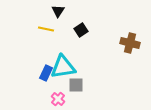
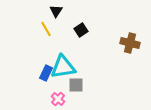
black triangle: moved 2 px left
yellow line: rotated 49 degrees clockwise
